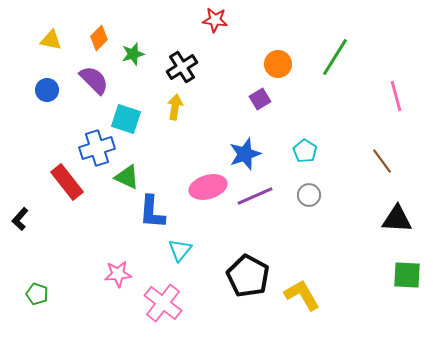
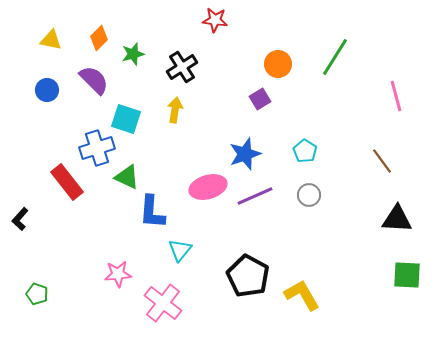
yellow arrow: moved 3 px down
